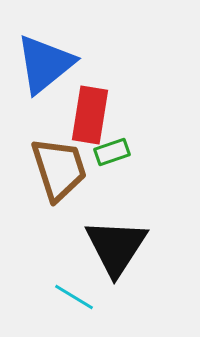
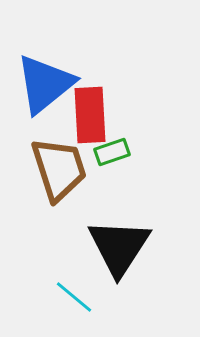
blue triangle: moved 20 px down
red rectangle: rotated 12 degrees counterclockwise
black triangle: moved 3 px right
cyan line: rotated 9 degrees clockwise
